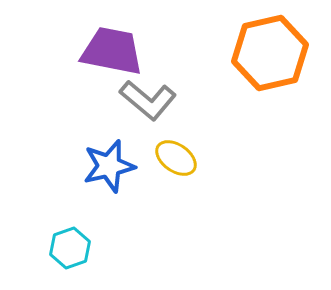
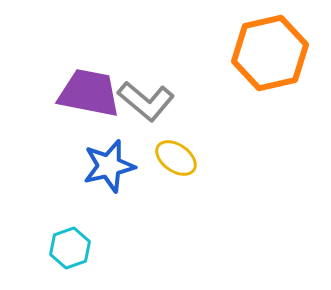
purple trapezoid: moved 23 px left, 42 px down
gray L-shape: moved 2 px left, 1 px down
